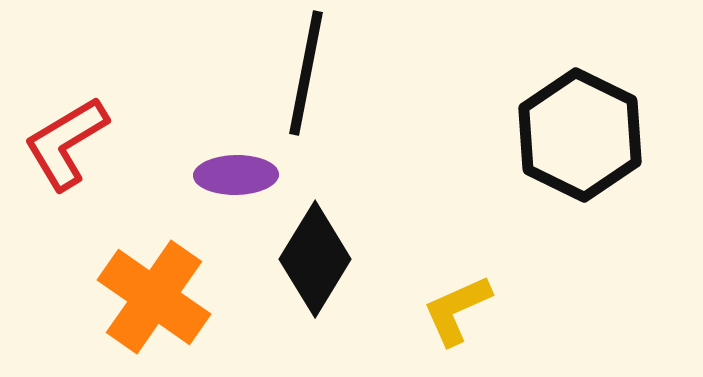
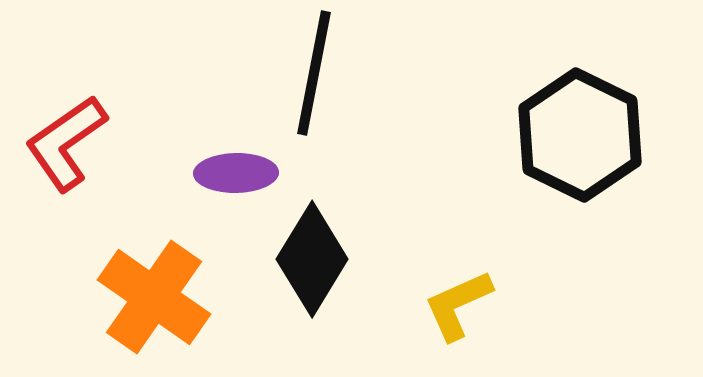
black line: moved 8 px right
red L-shape: rotated 4 degrees counterclockwise
purple ellipse: moved 2 px up
black diamond: moved 3 px left
yellow L-shape: moved 1 px right, 5 px up
